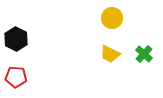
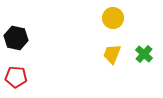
yellow circle: moved 1 px right
black hexagon: moved 1 px up; rotated 15 degrees counterclockwise
yellow trapezoid: moved 2 px right; rotated 85 degrees clockwise
